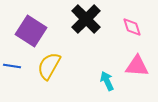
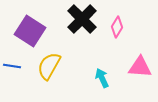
black cross: moved 4 px left
pink diamond: moved 15 px left; rotated 50 degrees clockwise
purple square: moved 1 px left
pink triangle: moved 3 px right, 1 px down
cyan arrow: moved 5 px left, 3 px up
